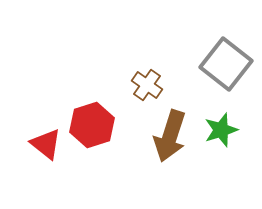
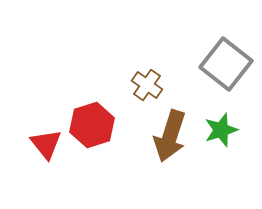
red triangle: rotated 12 degrees clockwise
